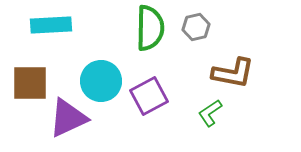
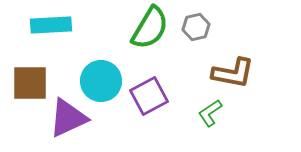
green semicircle: rotated 30 degrees clockwise
